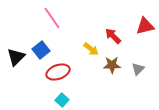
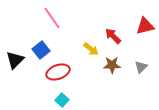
black triangle: moved 1 px left, 3 px down
gray triangle: moved 3 px right, 2 px up
